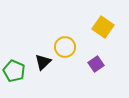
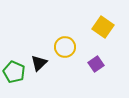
black triangle: moved 4 px left, 1 px down
green pentagon: moved 1 px down
